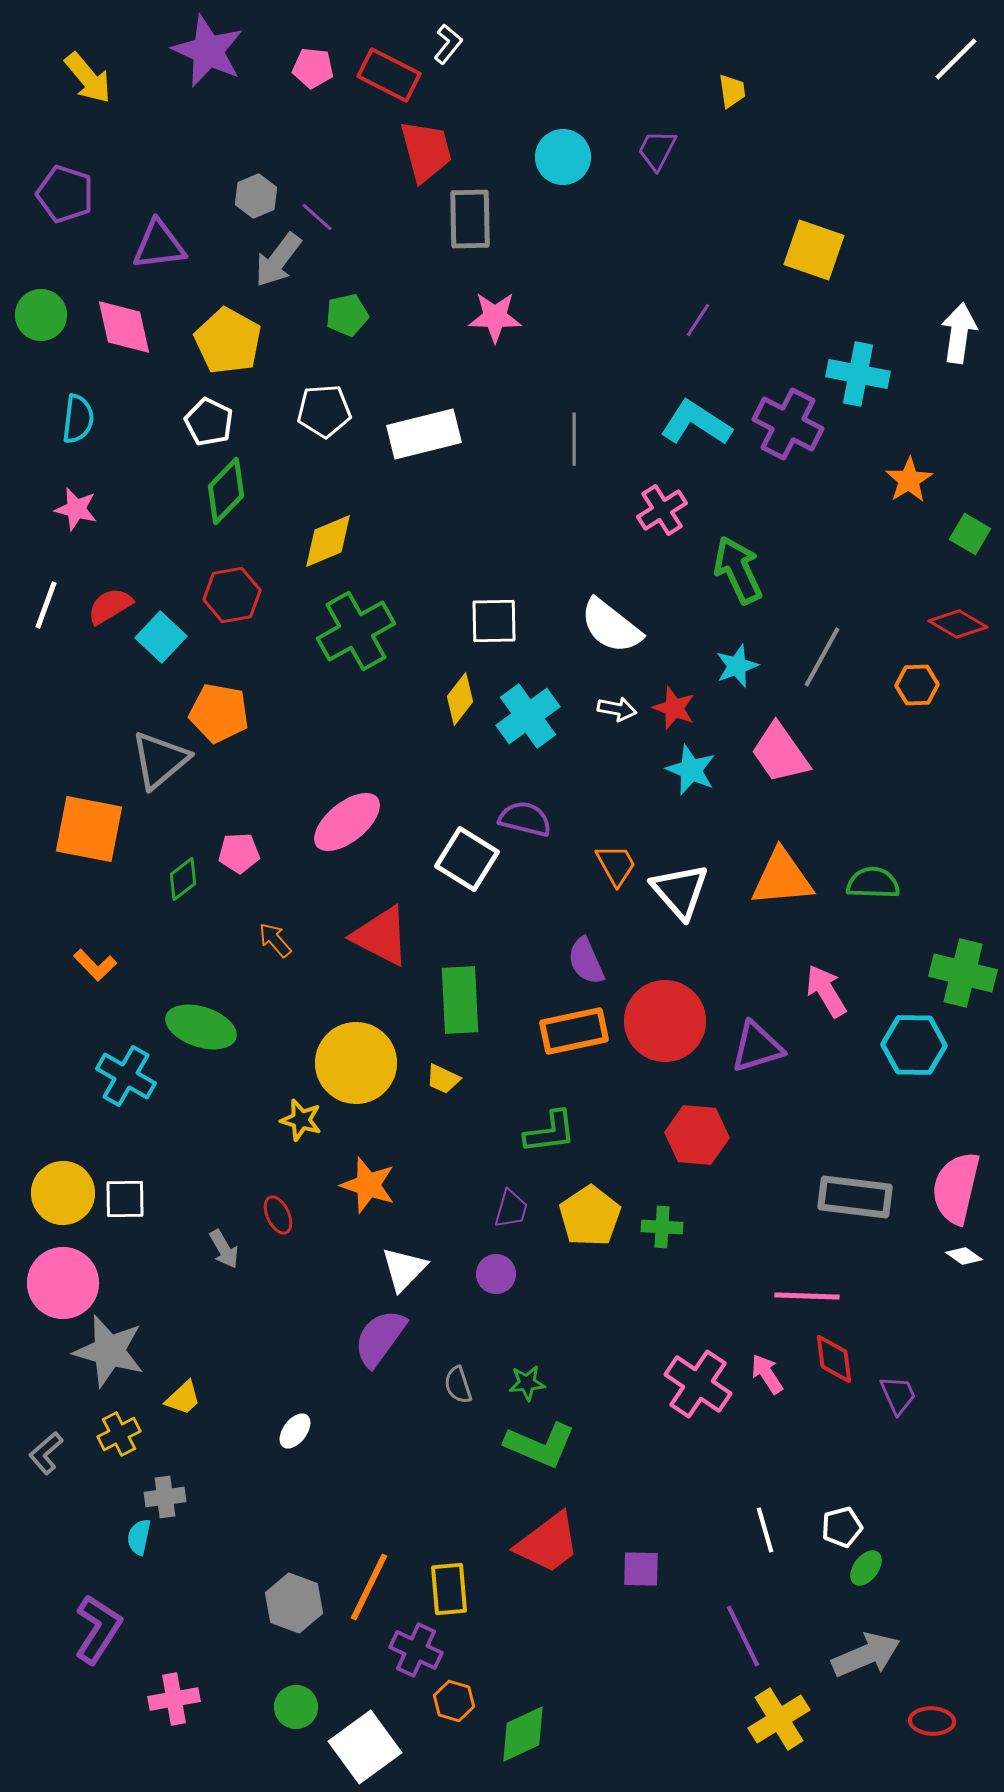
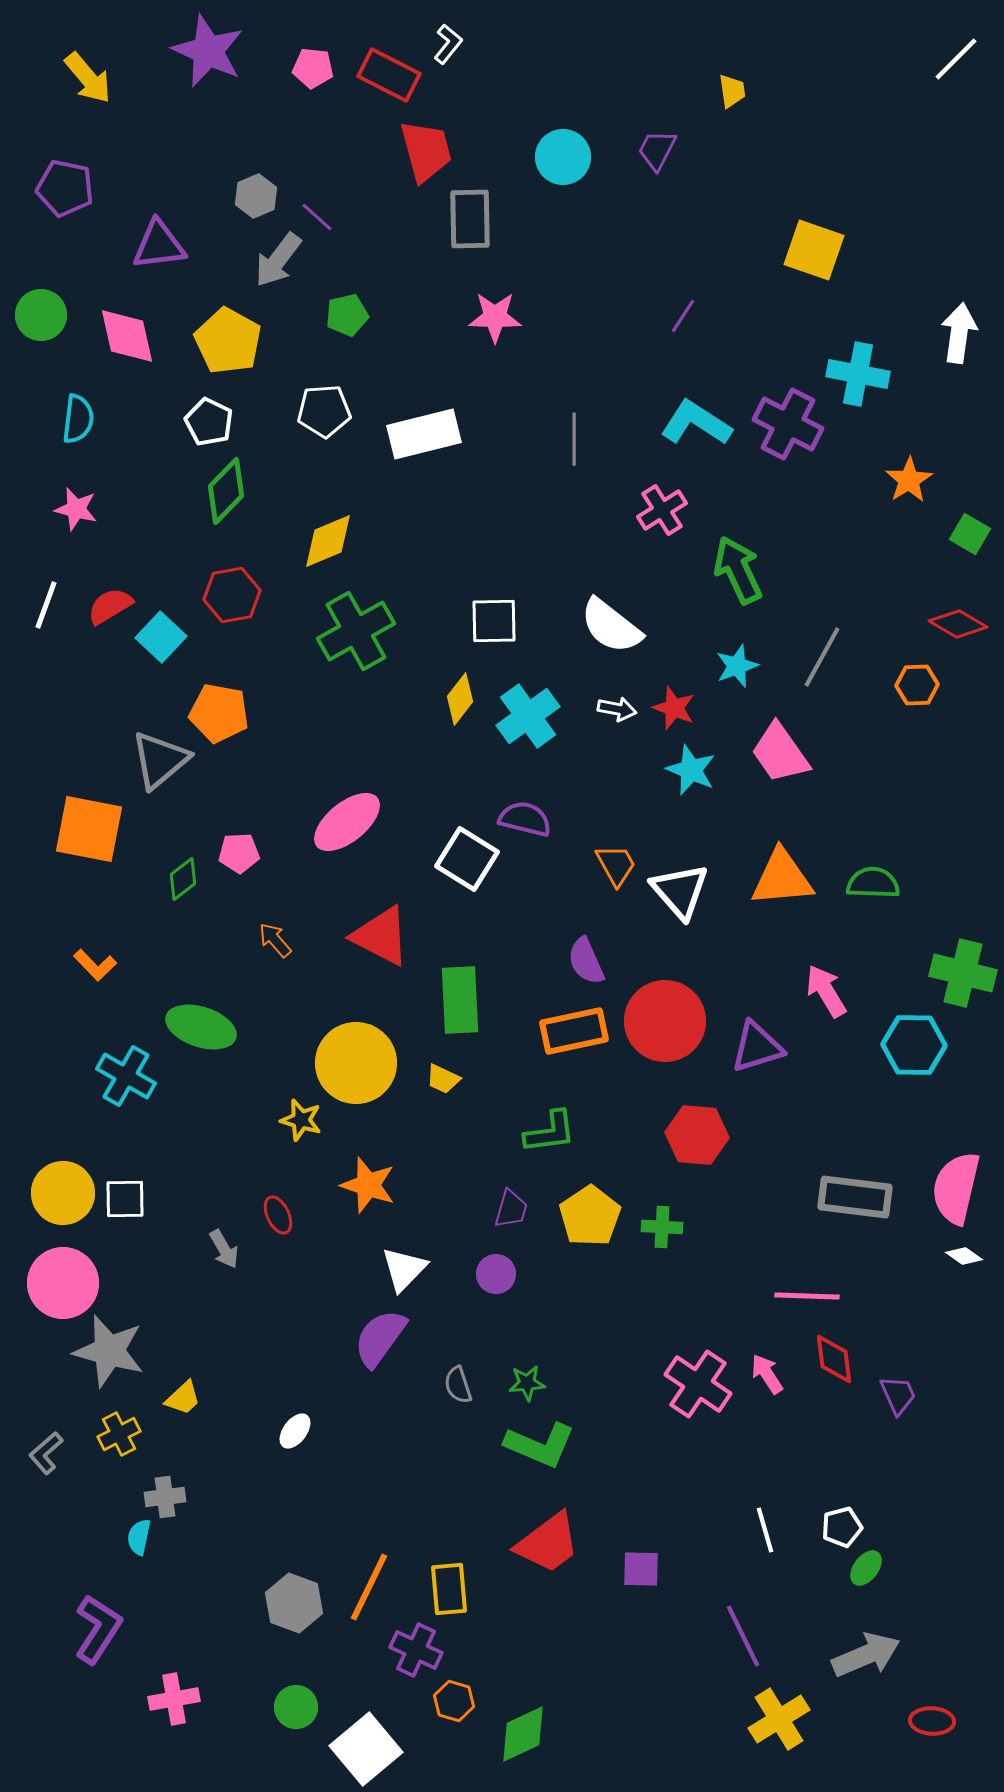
purple pentagon at (65, 194): moved 6 px up; rotated 6 degrees counterclockwise
purple line at (698, 320): moved 15 px left, 4 px up
pink diamond at (124, 327): moved 3 px right, 9 px down
white square at (365, 1747): moved 1 px right, 2 px down; rotated 4 degrees counterclockwise
